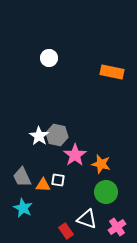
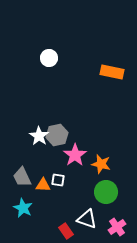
gray hexagon: rotated 25 degrees counterclockwise
